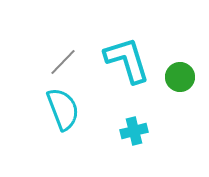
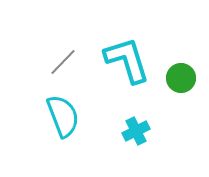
green circle: moved 1 px right, 1 px down
cyan semicircle: moved 7 px down
cyan cross: moved 2 px right; rotated 12 degrees counterclockwise
